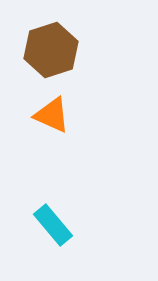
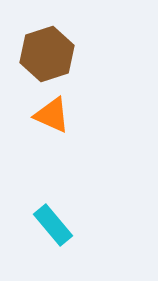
brown hexagon: moved 4 px left, 4 px down
